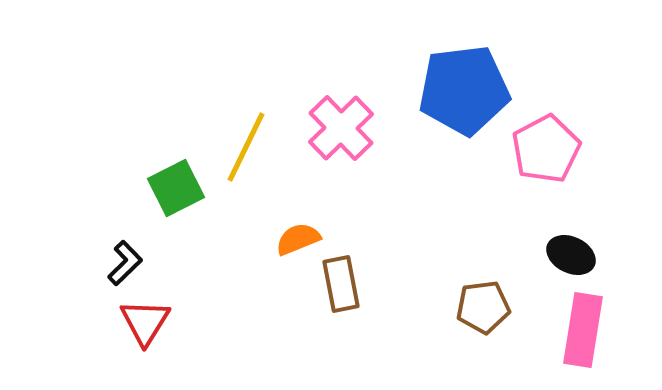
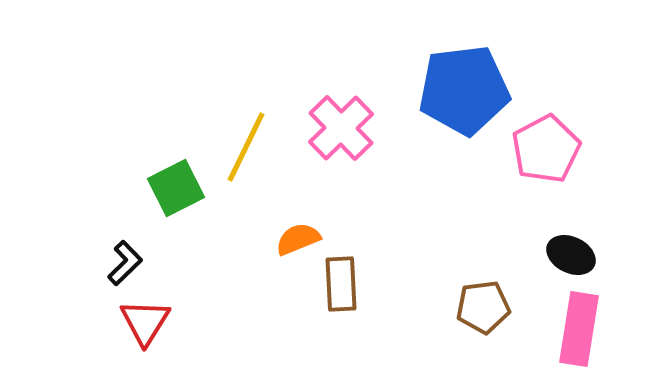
brown rectangle: rotated 8 degrees clockwise
pink rectangle: moved 4 px left, 1 px up
